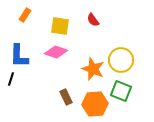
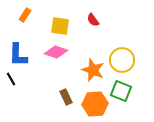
blue L-shape: moved 1 px left, 1 px up
yellow circle: moved 1 px right
orange star: moved 1 px down
black line: rotated 48 degrees counterclockwise
